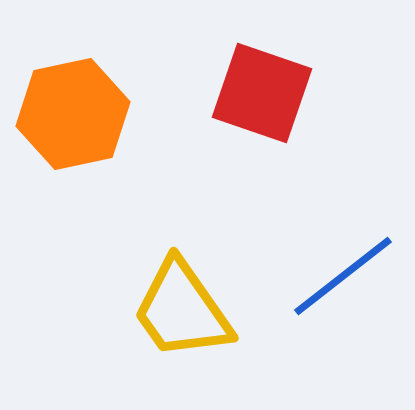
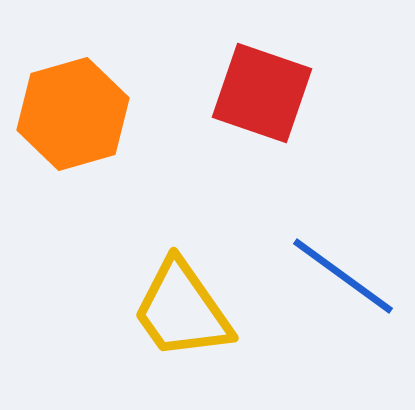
orange hexagon: rotated 4 degrees counterclockwise
blue line: rotated 74 degrees clockwise
